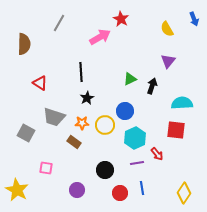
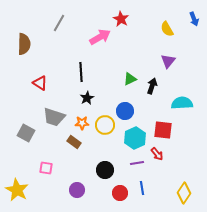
red square: moved 13 px left
